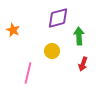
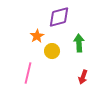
purple diamond: moved 1 px right, 1 px up
orange star: moved 24 px right, 6 px down; rotated 16 degrees clockwise
green arrow: moved 7 px down
red arrow: moved 13 px down
